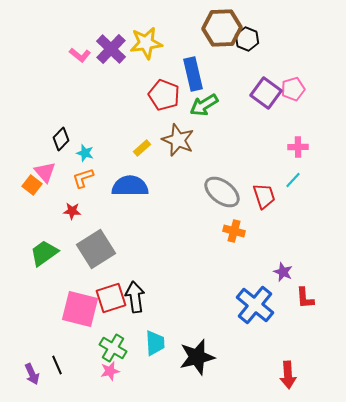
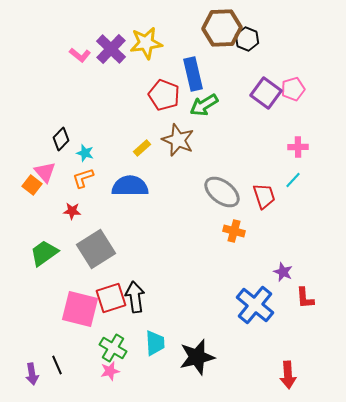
purple arrow: rotated 15 degrees clockwise
